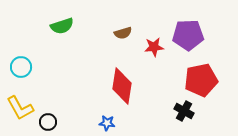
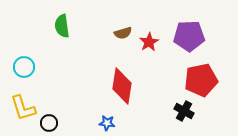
green semicircle: rotated 100 degrees clockwise
purple pentagon: moved 1 px right, 1 px down
red star: moved 5 px left, 5 px up; rotated 24 degrees counterclockwise
cyan circle: moved 3 px right
yellow L-shape: moved 3 px right; rotated 12 degrees clockwise
black circle: moved 1 px right, 1 px down
